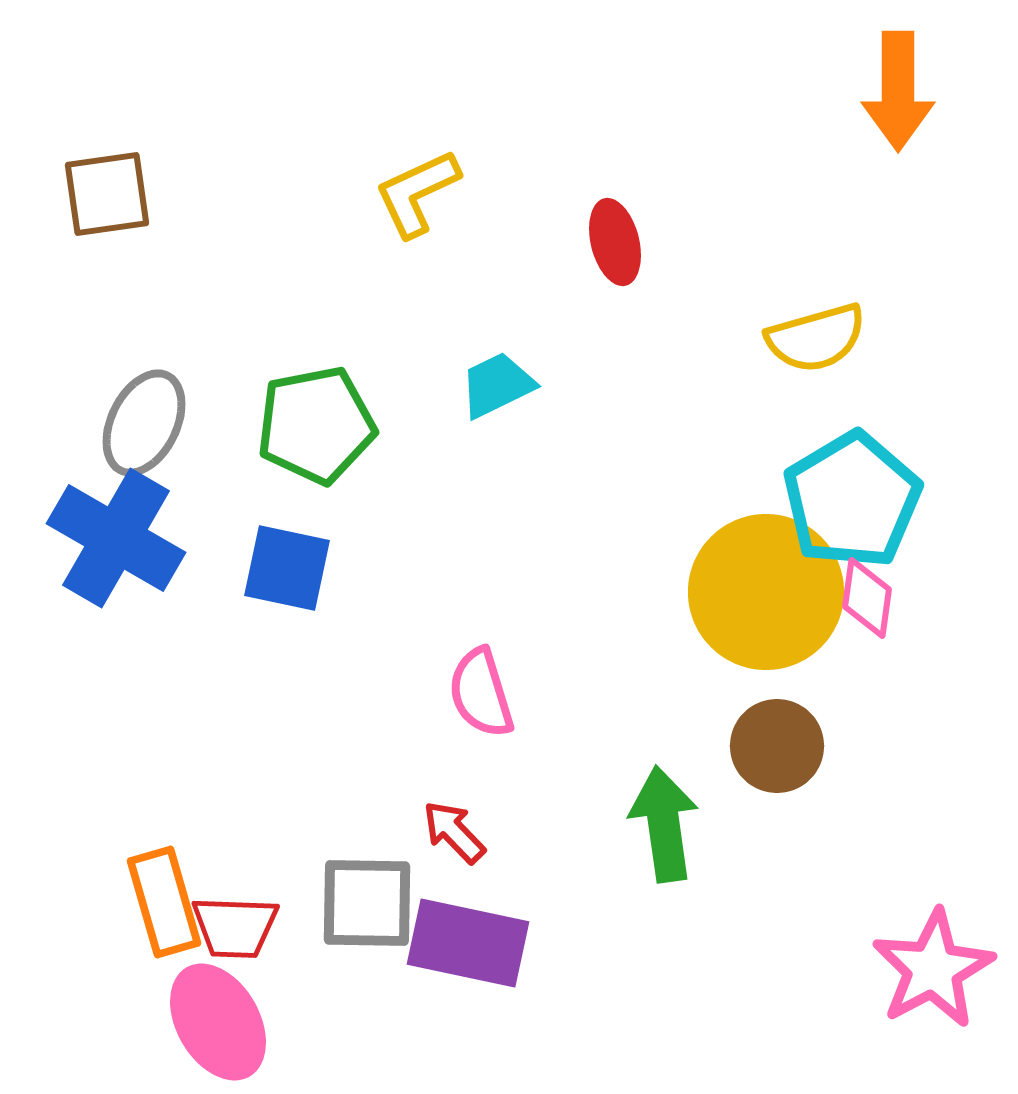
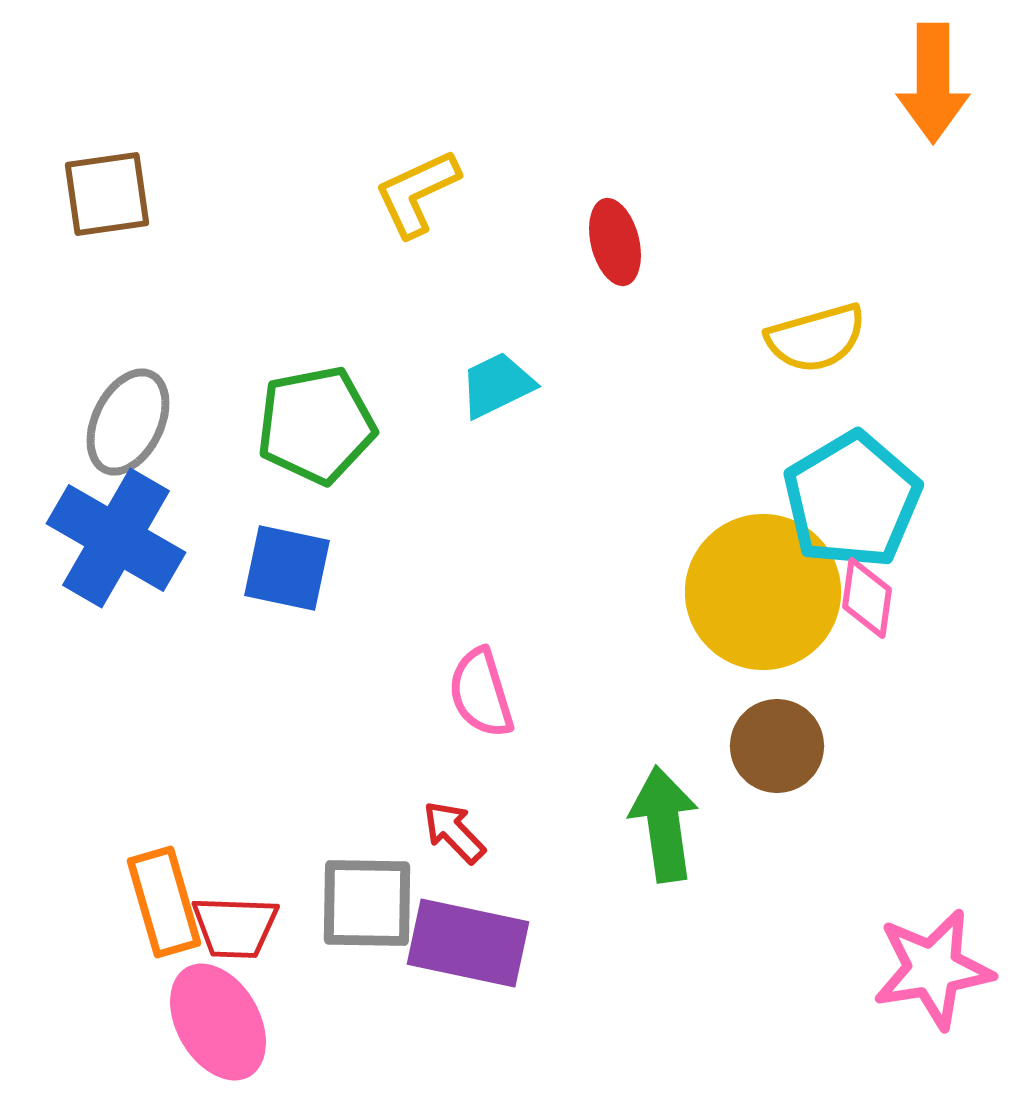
orange arrow: moved 35 px right, 8 px up
gray ellipse: moved 16 px left, 1 px up
yellow circle: moved 3 px left
pink star: rotated 19 degrees clockwise
